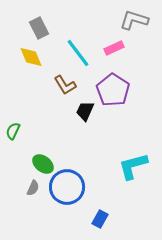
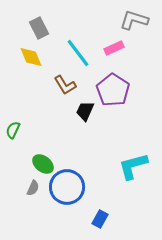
green semicircle: moved 1 px up
